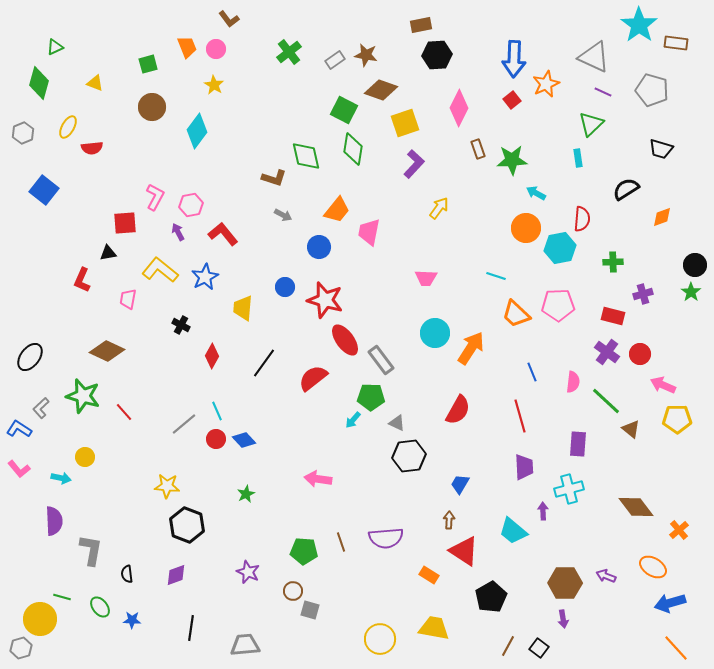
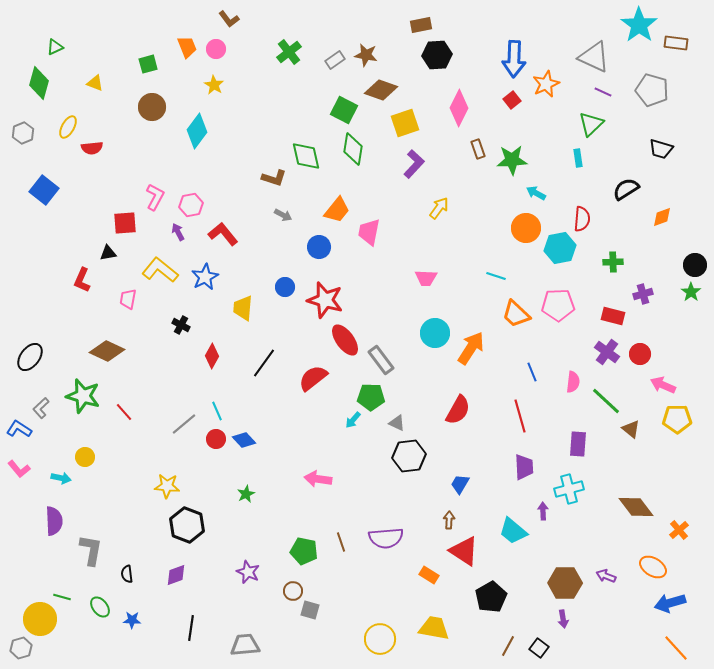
green pentagon at (304, 551): rotated 8 degrees clockwise
